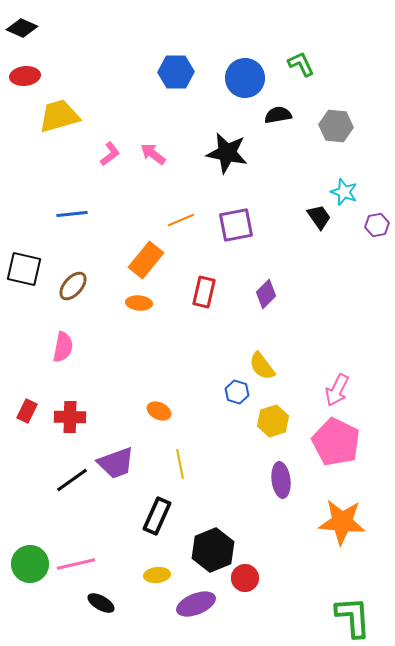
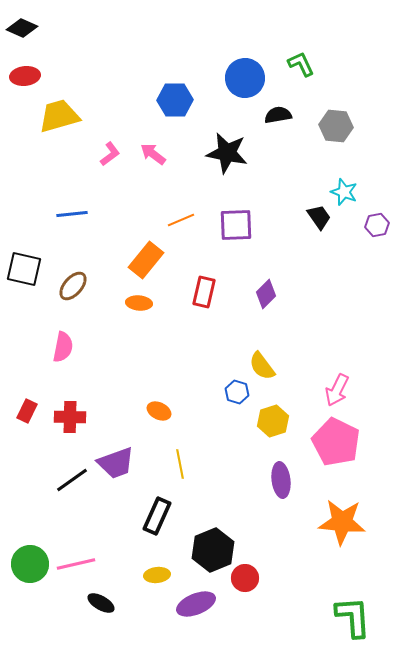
blue hexagon at (176, 72): moved 1 px left, 28 px down
purple square at (236, 225): rotated 9 degrees clockwise
